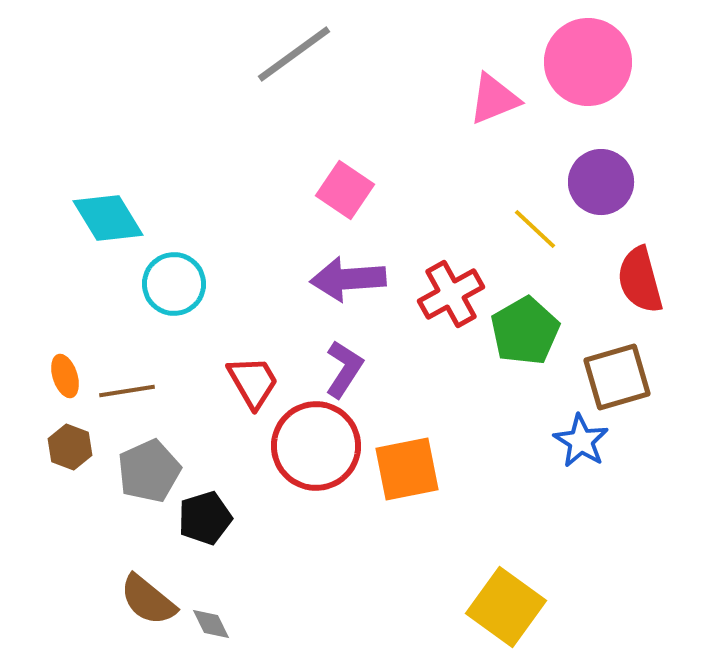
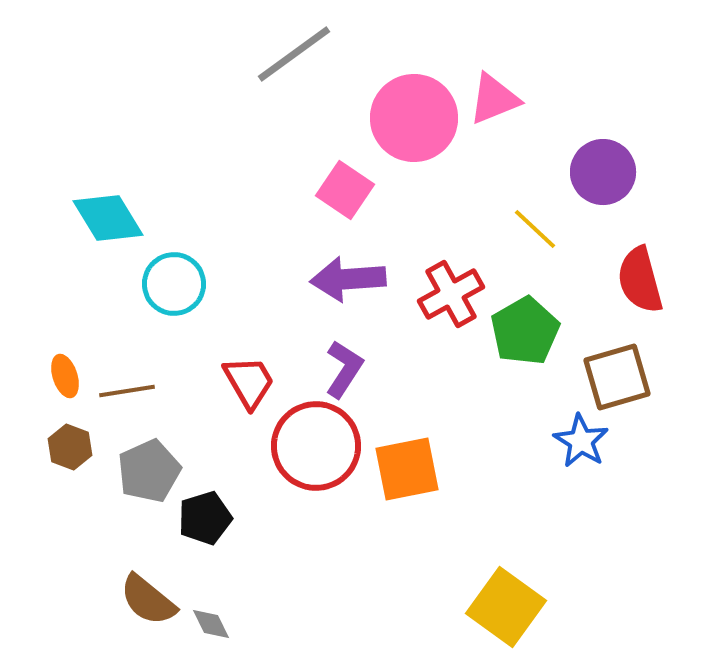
pink circle: moved 174 px left, 56 px down
purple circle: moved 2 px right, 10 px up
red trapezoid: moved 4 px left
